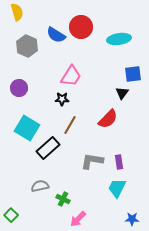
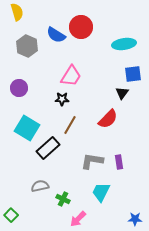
cyan ellipse: moved 5 px right, 5 px down
cyan trapezoid: moved 16 px left, 4 px down
blue star: moved 3 px right
